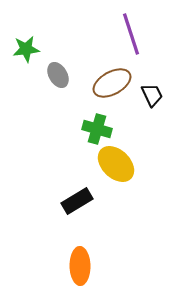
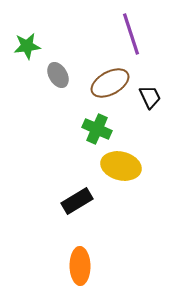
green star: moved 1 px right, 3 px up
brown ellipse: moved 2 px left
black trapezoid: moved 2 px left, 2 px down
green cross: rotated 8 degrees clockwise
yellow ellipse: moved 5 px right, 2 px down; rotated 30 degrees counterclockwise
